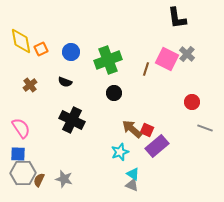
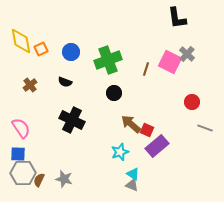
pink square: moved 3 px right, 3 px down
brown arrow: moved 1 px left, 5 px up
